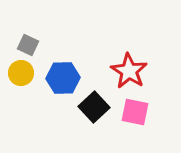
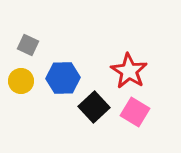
yellow circle: moved 8 px down
pink square: rotated 20 degrees clockwise
